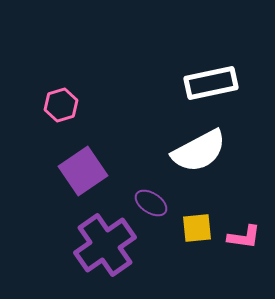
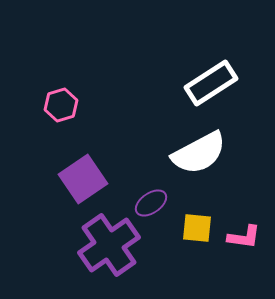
white rectangle: rotated 21 degrees counterclockwise
white semicircle: moved 2 px down
purple square: moved 8 px down
purple ellipse: rotated 68 degrees counterclockwise
yellow square: rotated 12 degrees clockwise
purple cross: moved 4 px right
